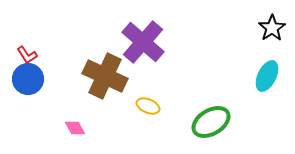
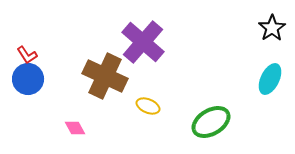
cyan ellipse: moved 3 px right, 3 px down
